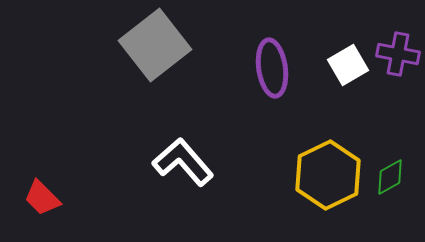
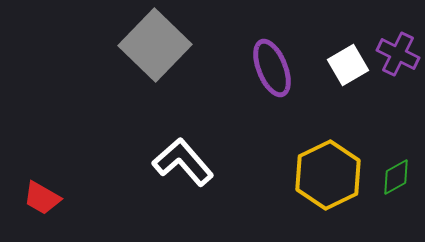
gray square: rotated 8 degrees counterclockwise
purple cross: rotated 15 degrees clockwise
purple ellipse: rotated 14 degrees counterclockwise
green diamond: moved 6 px right
red trapezoid: rotated 15 degrees counterclockwise
